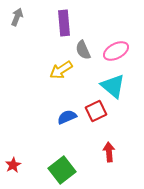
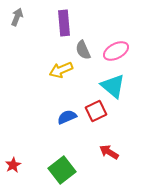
yellow arrow: rotated 10 degrees clockwise
red arrow: rotated 54 degrees counterclockwise
